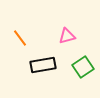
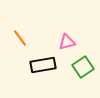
pink triangle: moved 6 px down
